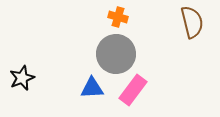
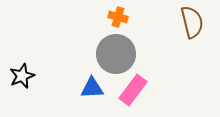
black star: moved 2 px up
